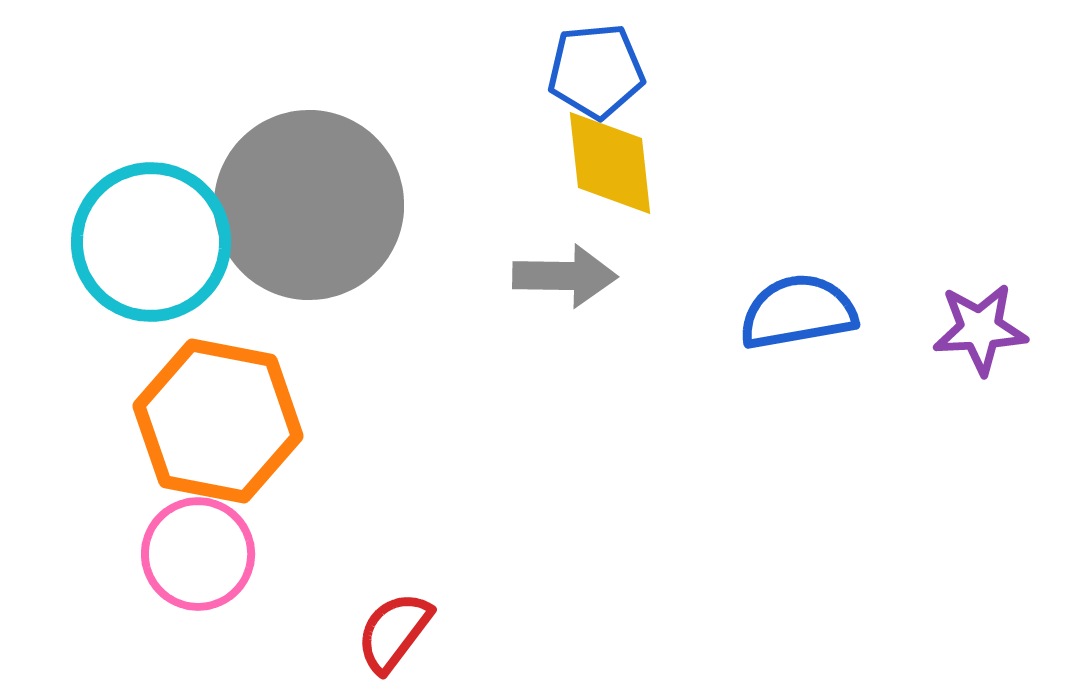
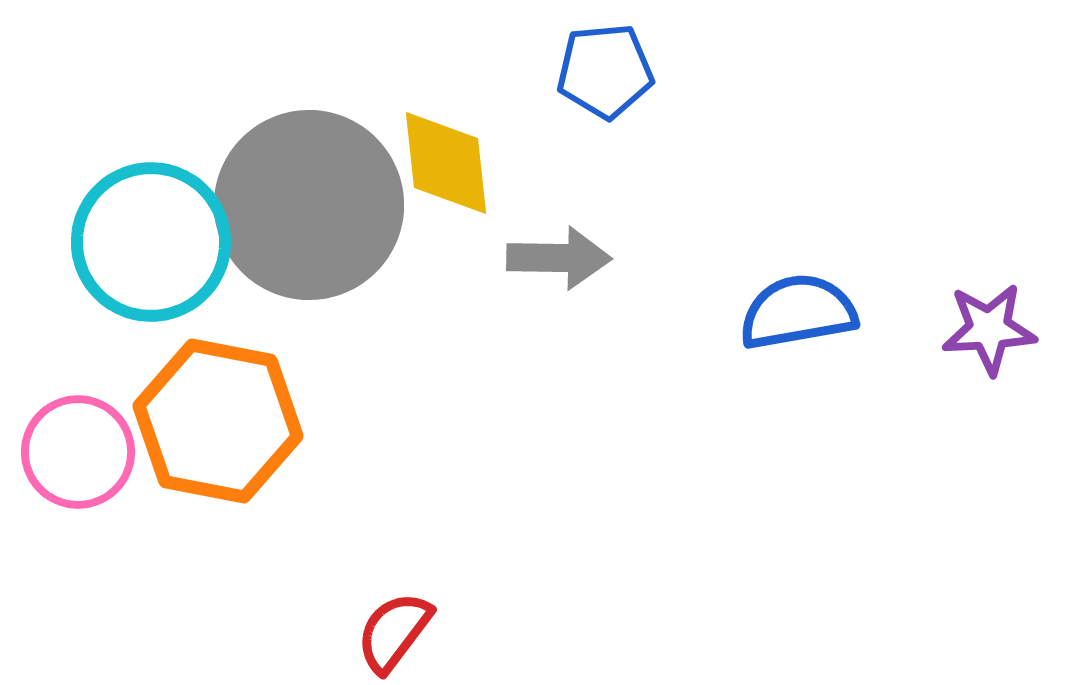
blue pentagon: moved 9 px right
yellow diamond: moved 164 px left
gray arrow: moved 6 px left, 18 px up
purple star: moved 9 px right
pink circle: moved 120 px left, 102 px up
